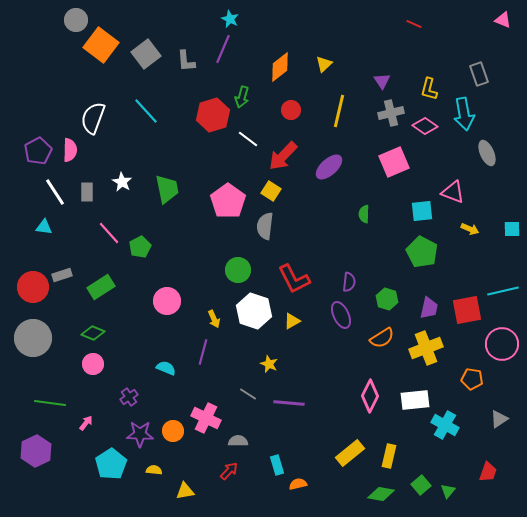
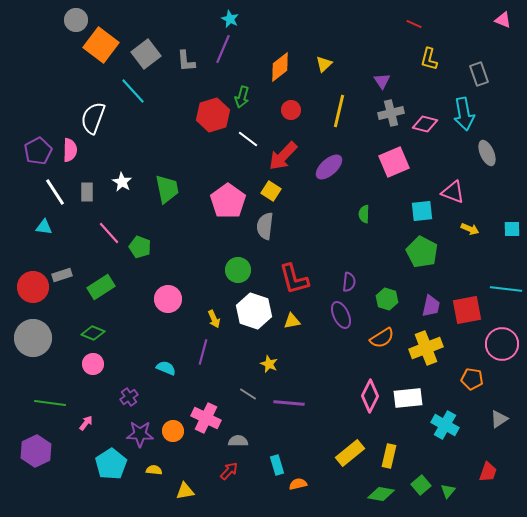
yellow L-shape at (429, 89): moved 30 px up
cyan line at (146, 111): moved 13 px left, 20 px up
pink diamond at (425, 126): moved 2 px up; rotated 20 degrees counterclockwise
green pentagon at (140, 247): rotated 25 degrees counterclockwise
red L-shape at (294, 279): rotated 12 degrees clockwise
cyan line at (503, 291): moved 3 px right, 2 px up; rotated 20 degrees clockwise
pink circle at (167, 301): moved 1 px right, 2 px up
purple trapezoid at (429, 308): moved 2 px right, 2 px up
yellow triangle at (292, 321): rotated 18 degrees clockwise
white rectangle at (415, 400): moved 7 px left, 2 px up
